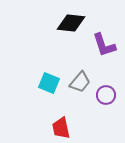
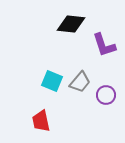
black diamond: moved 1 px down
cyan square: moved 3 px right, 2 px up
red trapezoid: moved 20 px left, 7 px up
